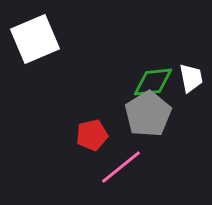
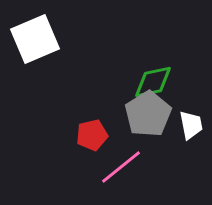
white trapezoid: moved 47 px down
green diamond: rotated 6 degrees counterclockwise
